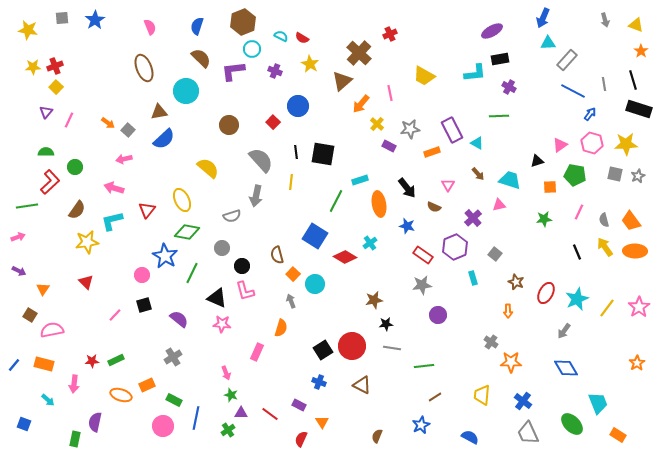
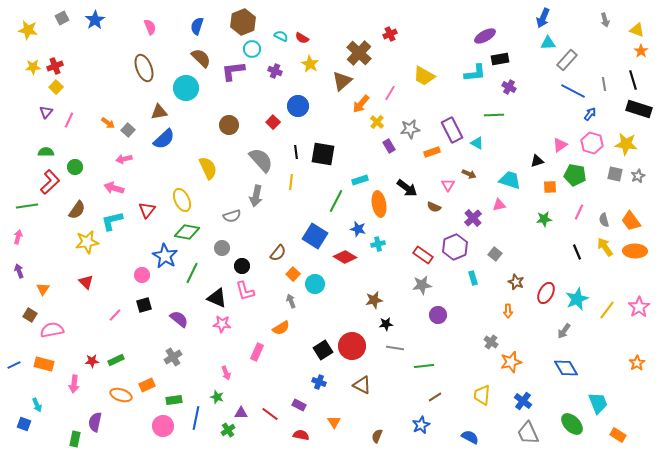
gray square at (62, 18): rotated 24 degrees counterclockwise
yellow triangle at (636, 25): moved 1 px right, 5 px down
purple ellipse at (492, 31): moved 7 px left, 5 px down
cyan circle at (186, 91): moved 3 px up
pink line at (390, 93): rotated 42 degrees clockwise
green line at (499, 116): moved 5 px left, 1 px up
yellow cross at (377, 124): moved 2 px up
yellow star at (626, 144): rotated 10 degrees clockwise
purple rectangle at (389, 146): rotated 32 degrees clockwise
yellow semicircle at (208, 168): rotated 25 degrees clockwise
brown arrow at (478, 174): moved 9 px left; rotated 24 degrees counterclockwise
black arrow at (407, 188): rotated 15 degrees counterclockwise
blue star at (407, 226): moved 49 px left, 3 px down
pink arrow at (18, 237): rotated 56 degrees counterclockwise
cyan cross at (370, 243): moved 8 px right, 1 px down; rotated 24 degrees clockwise
brown semicircle at (277, 255): moved 1 px right, 2 px up; rotated 126 degrees counterclockwise
purple arrow at (19, 271): rotated 136 degrees counterclockwise
yellow line at (607, 308): moved 2 px down
orange semicircle at (281, 328): rotated 42 degrees clockwise
gray line at (392, 348): moved 3 px right
orange star at (511, 362): rotated 15 degrees counterclockwise
blue line at (14, 365): rotated 24 degrees clockwise
green star at (231, 395): moved 14 px left, 2 px down
cyan arrow at (48, 400): moved 11 px left, 5 px down; rotated 24 degrees clockwise
green rectangle at (174, 400): rotated 35 degrees counterclockwise
orange triangle at (322, 422): moved 12 px right
red semicircle at (301, 439): moved 4 px up; rotated 77 degrees clockwise
